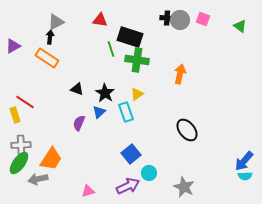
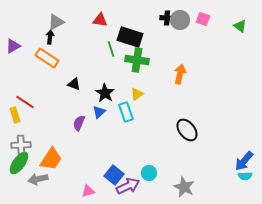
black triangle: moved 3 px left, 5 px up
blue square: moved 17 px left, 21 px down; rotated 12 degrees counterclockwise
